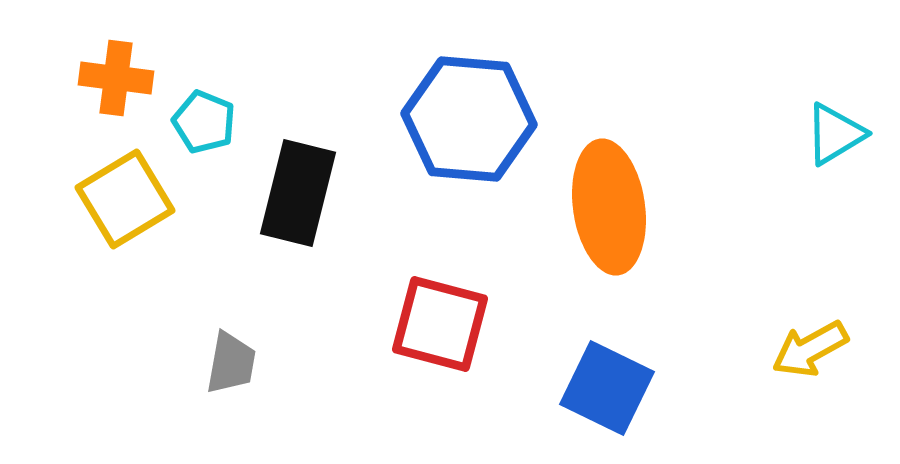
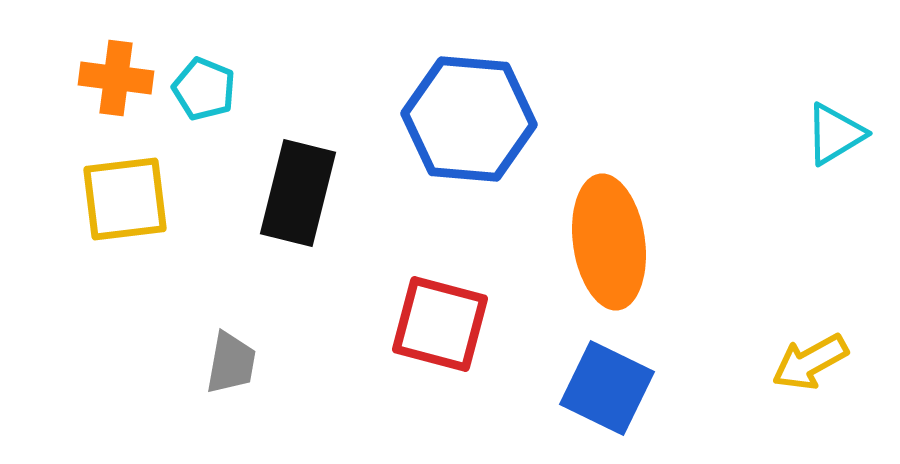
cyan pentagon: moved 33 px up
yellow square: rotated 24 degrees clockwise
orange ellipse: moved 35 px down
yellow arrow: moved 13 px down
